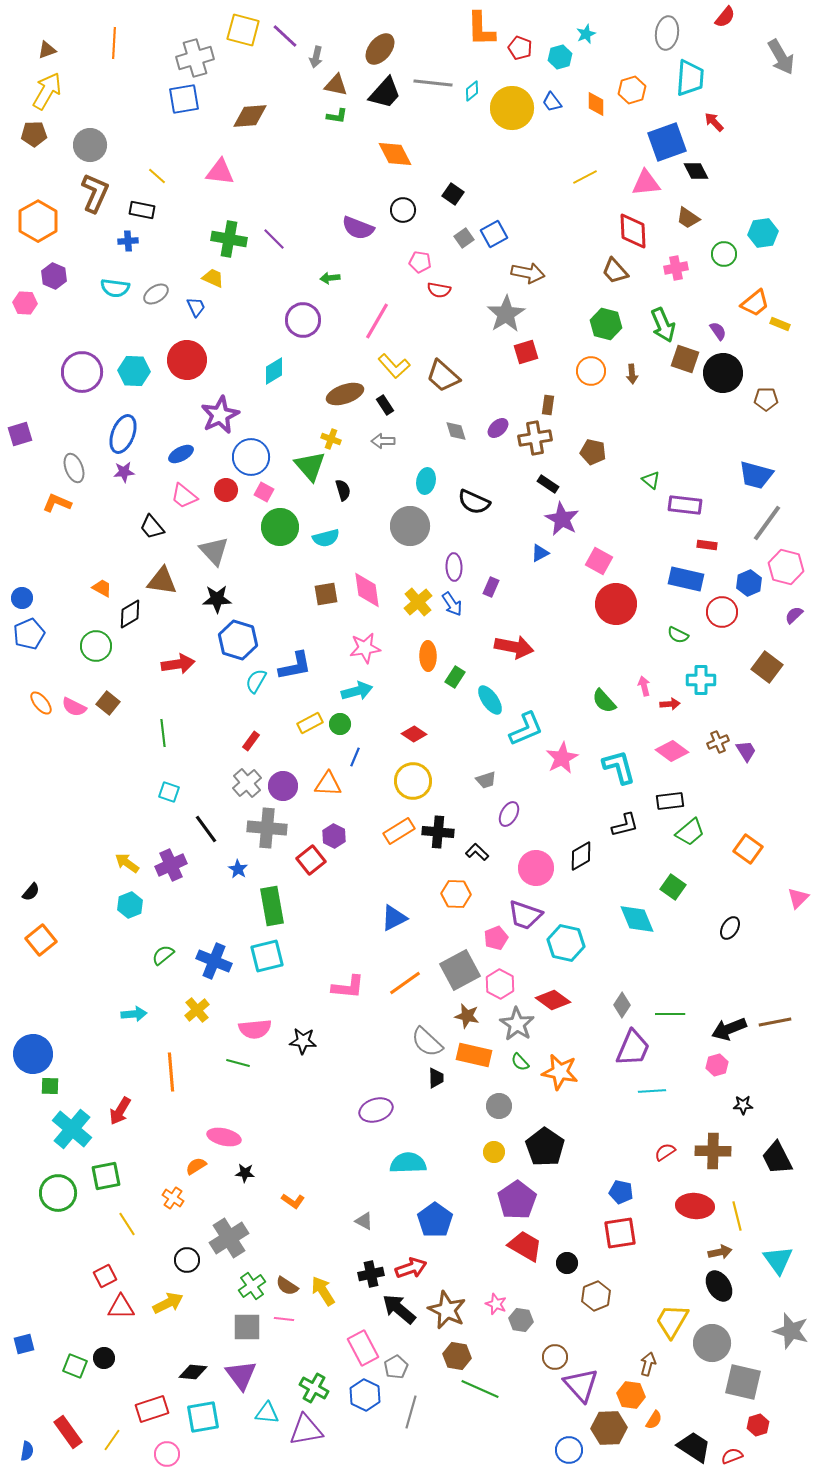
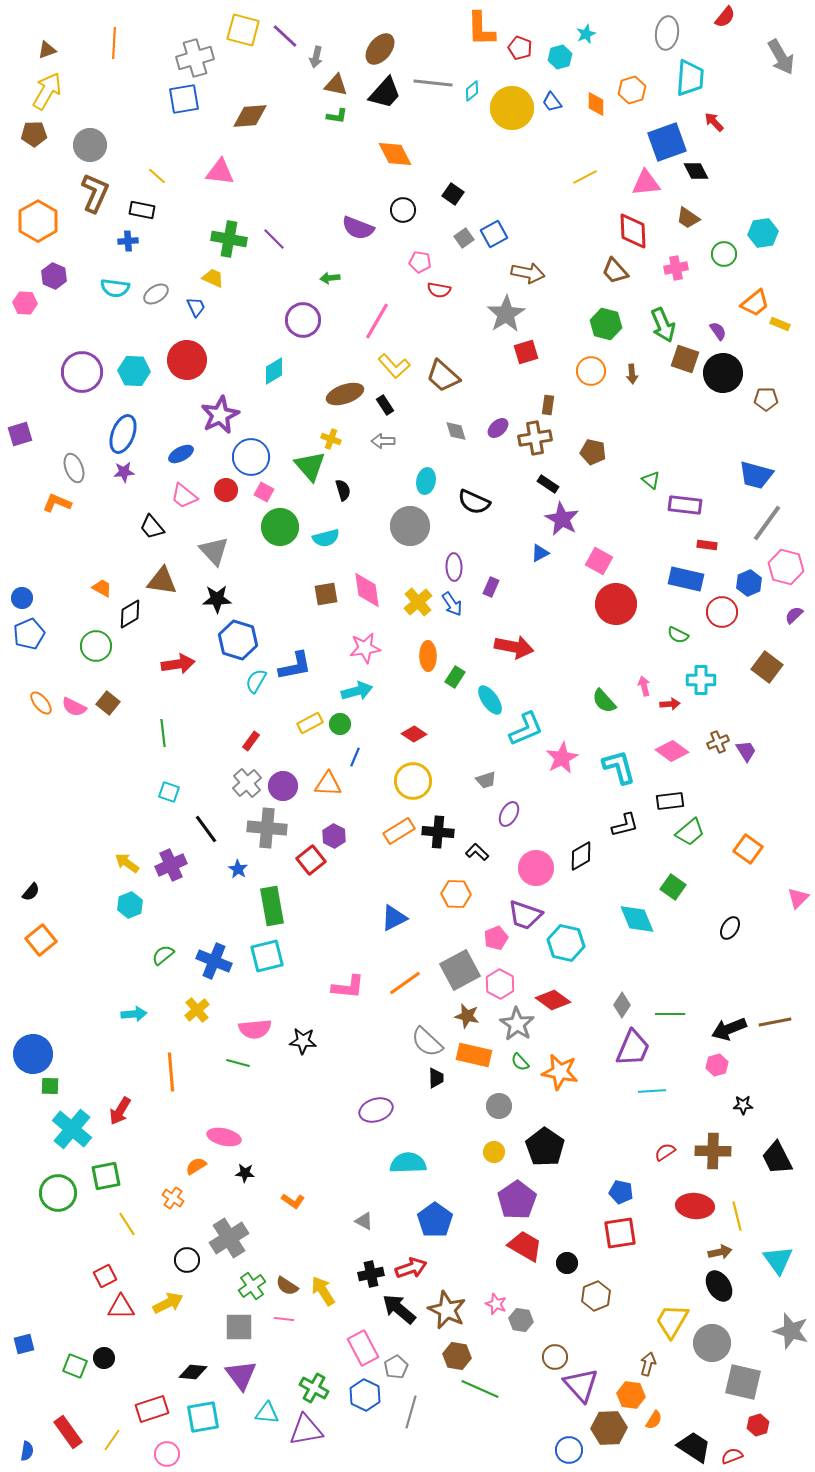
gray square at (247, 1327): moved 8 px left
